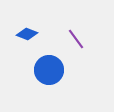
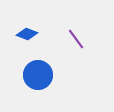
blue circle: moved 11 px left, 5 px down
